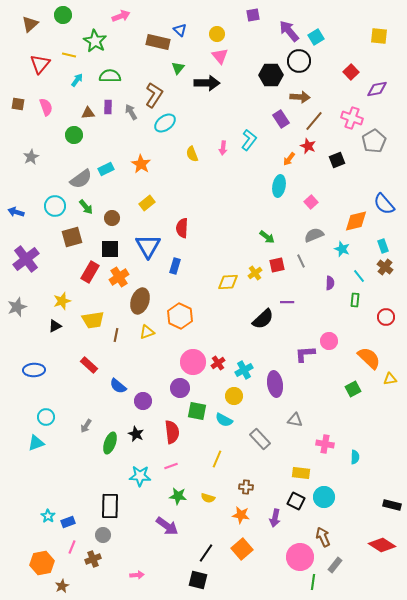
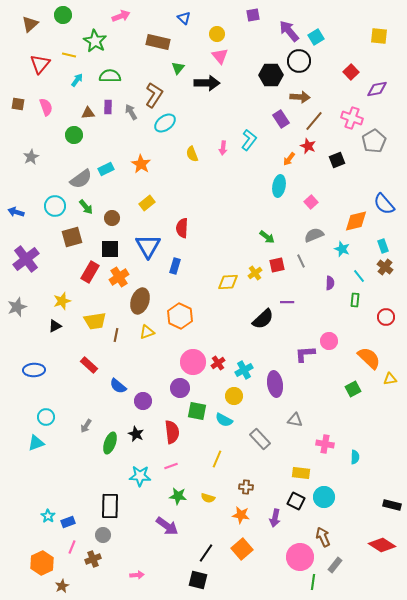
blue triangle at (180, 30): moved 4 px right, 12 px up
yellow trapezoid at (93, 320): moved 2 px right, 1 px down
orange hexagon at (42, 563): rotated 15 degrees counterclockwise
